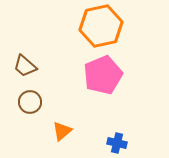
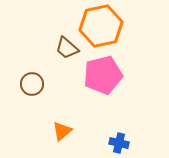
brown trapezoid: moved 42 px right, 18 px up
pink pentagon: rotated 9 degrees clockwise
brown circle: moved 2 px right, 18 px up
blue cross: moved 2 px right
